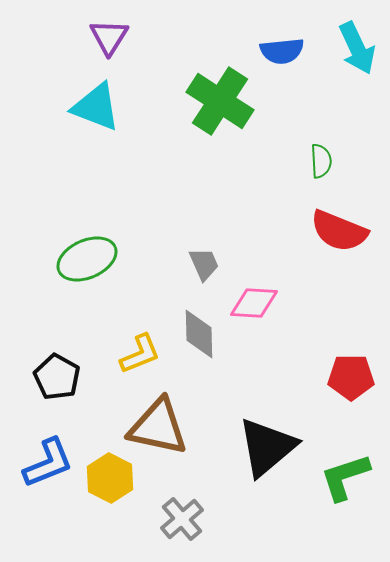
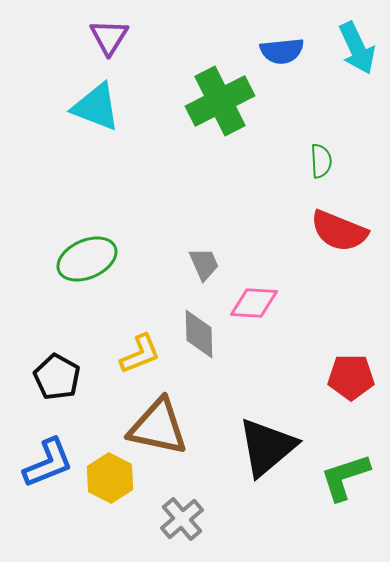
green cross: rotated 30 degrees clockwise
